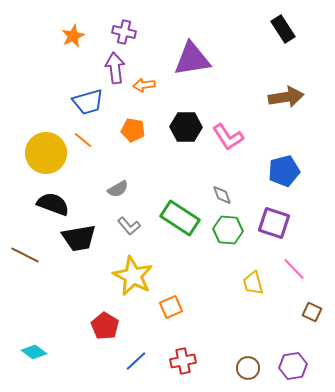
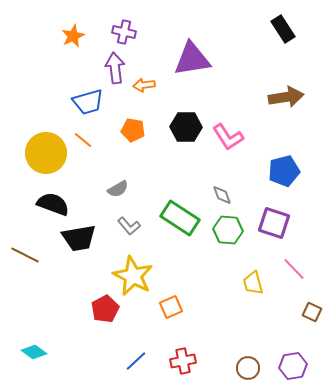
red pentagon: moved 17 px up; rotated 12 degrees clockwise
